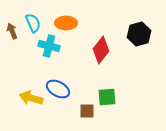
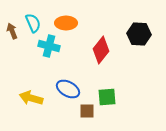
black hexagon: rotated 20 degrees clockwise
blue ellipse: moved 10 px right
